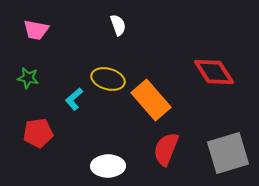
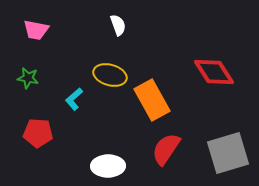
yellow ellipse: moved 2 px right, 4 px up
orange rectangle: moved 1 px right; rotated 12 degrees clockwise
red pentagon: rotated 12 degrees clockwise
red semicircle: rotated 12 degrees clockwise
